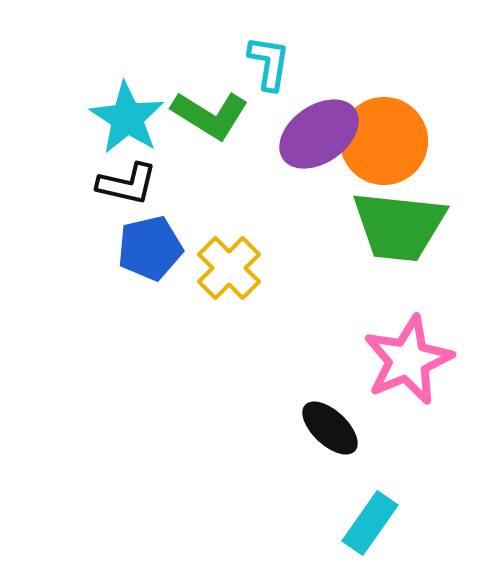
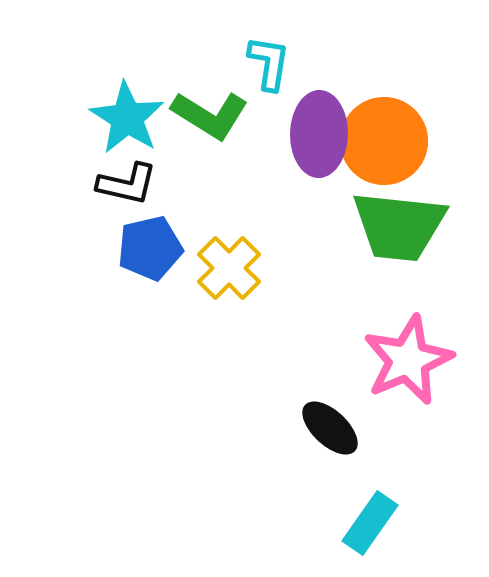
purple ellipse: rotated 54 degrees counterclockwise
